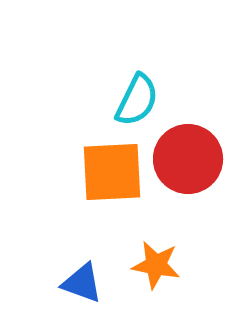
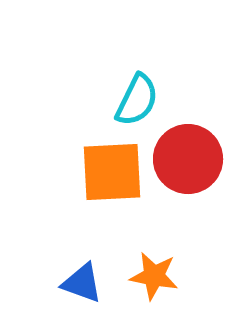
orange star: moved 2 px left, 11 px down
